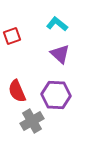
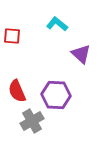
red square: rotated 24 degrees clockwise
purple triangle: moved 21 px right
